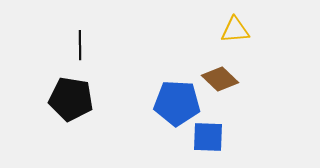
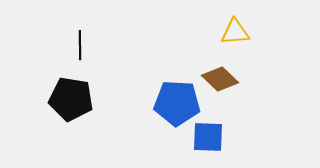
yellow triangle: moved 2 px down
